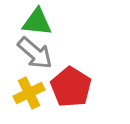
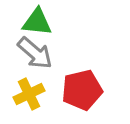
red pentagon: moved 11 px right, 3 px down; rotated 27 degrees clockwise
yellow cross: moved 1 px down
